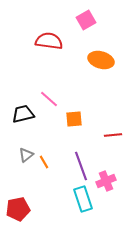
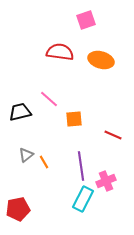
pink square: rotated 12 degrees clockwise
red semicircle: moved 11 px right, 11 px down
black trapezoid: moved 3 px left, 2 px up
red line: rotated 30 degrees clockwise
purple line: rotated 12 degrees clockwise
cyan rectangle: rotated 45 degrees clockwise
